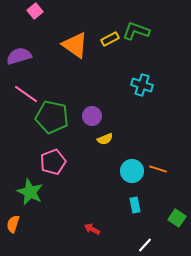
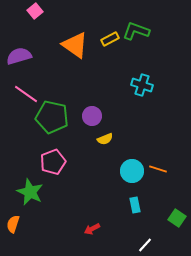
red arrow: rotated 56 degrees counterclockwise
